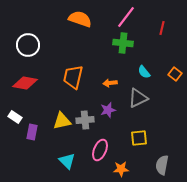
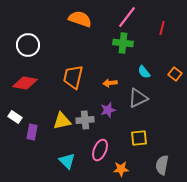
pink line: moved 1 px right
